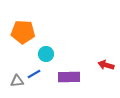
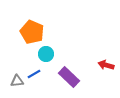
orange pentagon: moved 9 px right; rotated 20 degrees clockwise
purple rectangle: rotated 45 degrees clockwise
